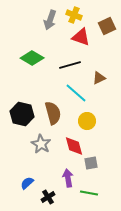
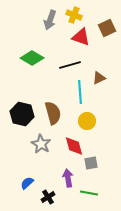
brown square: moved 2 px down
cyan line: moved 4 px right, 1 px up; rotated 45 degrees clockwise
